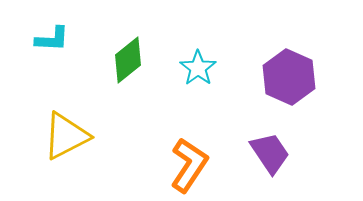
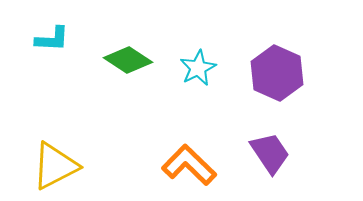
green diamond: rotated 72 degrees clockwise
cyan star: rotated 9 degrees clockwise
purple hexagon: moved 12 px left, 4 px up
yellow triangle: moved 11 px left, 30 px down
orange L-shape: rotated 80 degrees counterclockwise
